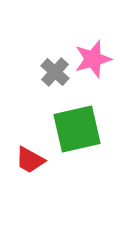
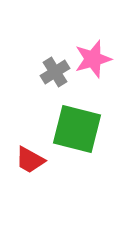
gray cross: rotated 16 degrees clockwise
green square: rotated 27 degrees clockwise
